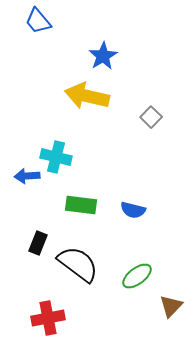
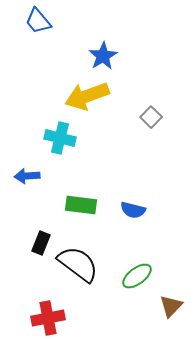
yellow arrow: rotated 33 degrees counterclockwise
cyan cross: moved 4 px right, 19 px up
black rectangle: moved 3 px right
